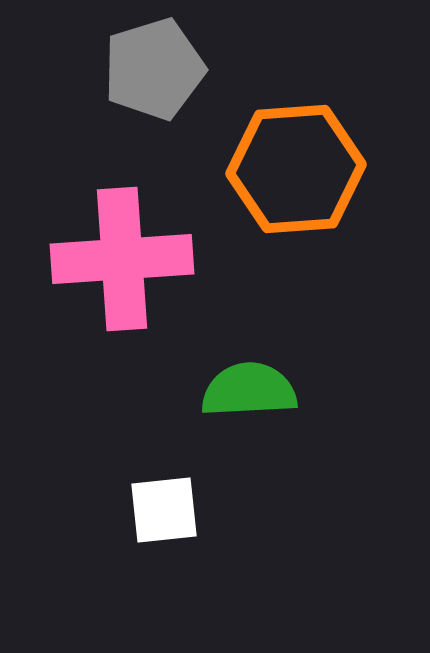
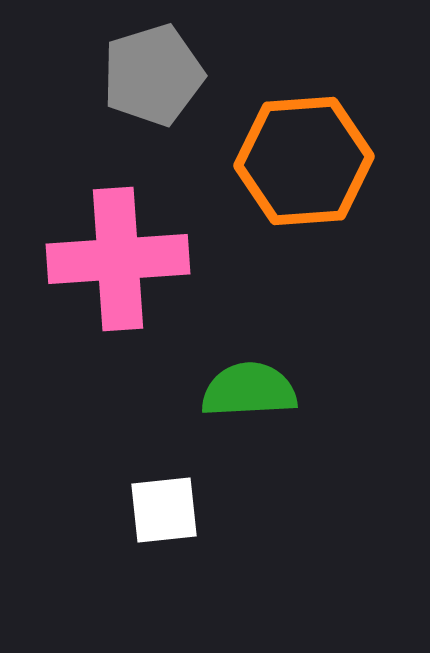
gray pentagon: moved 1 px left, 6 px down
orange hexagon: moved 8 px right, 8 px up
pink cross: moved 4 px left
